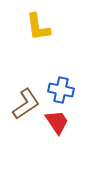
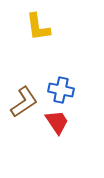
brown L-shape: moved 2 px left, 2 px up
